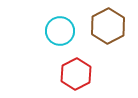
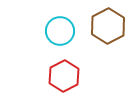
red hexagon: moved 12 px left, 2 px down
